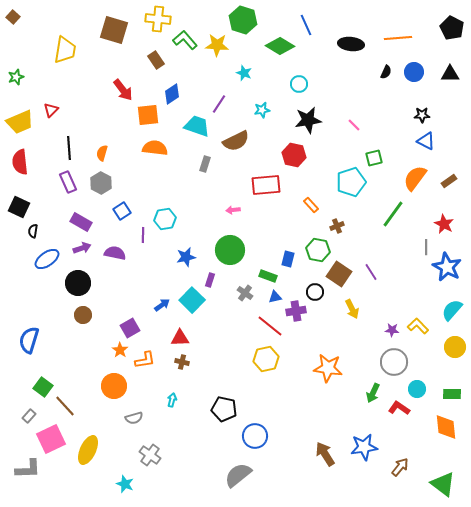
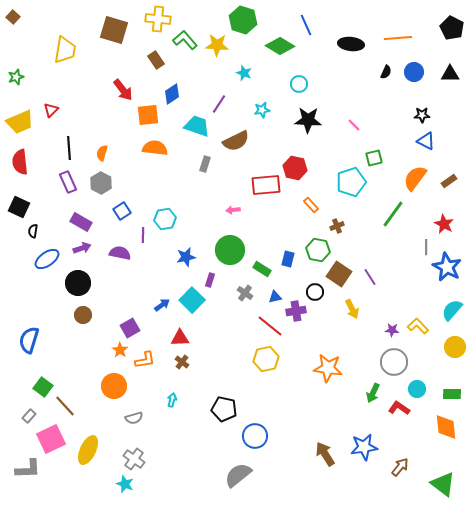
black star at (308, 120): rotated 12 degrees clockwise
red hexagon at (294, 155): moved 1 px right, 13 px down
purple semicircle at (115, 253): moved 5 px right
purple line at (371, 272): moved 1 px left, 5 px down
green rectangle at (268, 276): moved 6 px left, 7 px up; rotated 12 degrees clockwise
brown cross at (182, 362): rotated 24 degrees clockwise
gray cross at (150, 455): moved 16 px left, 4 px down
